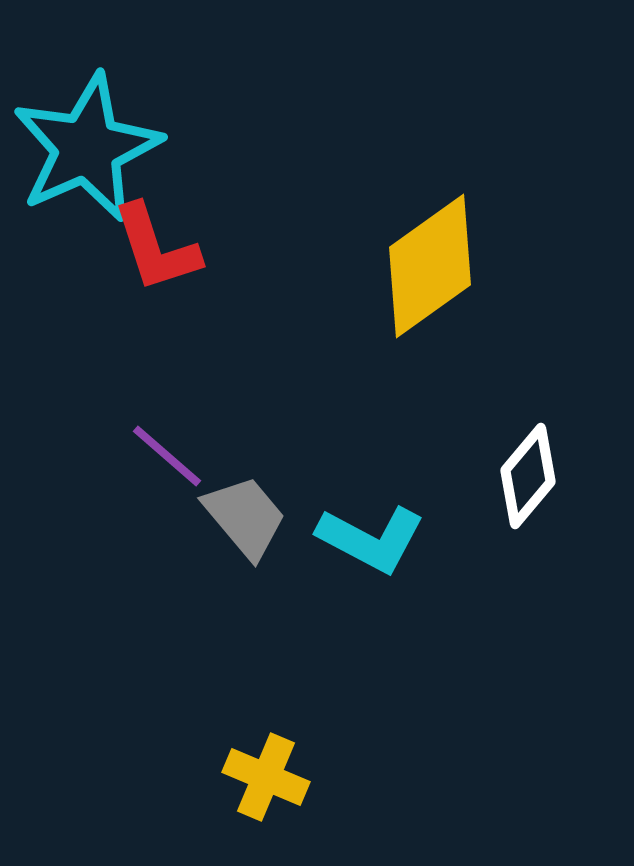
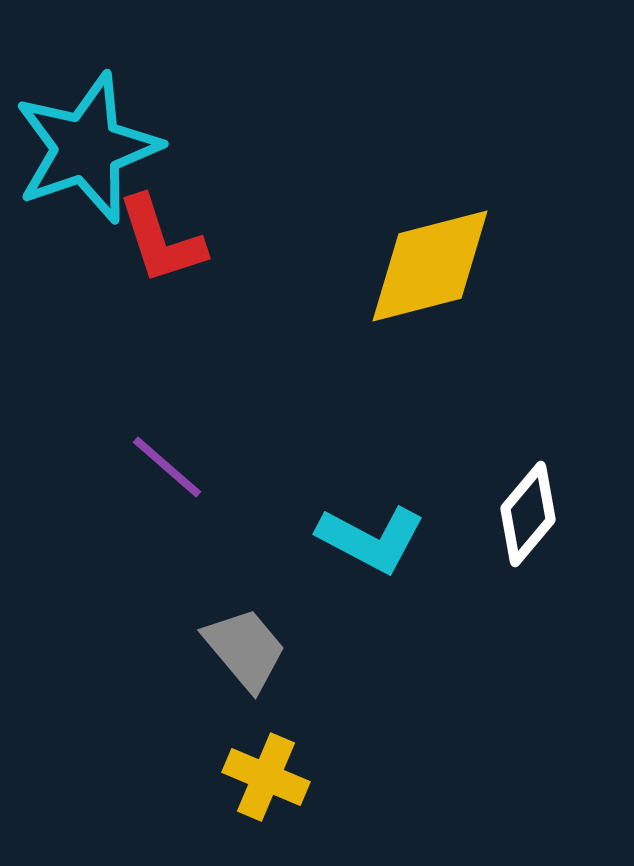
cyan star: rotated 5 degrees clockwise
red L-shape: moved 5 px right, 8 px up
yellow diamond: rotated 21 degrees clockwise
purple line: moved 11 px down
white diamond: moved 38 px down
gray trapezoid: moved 132 px down
